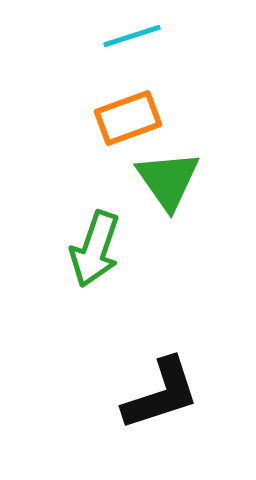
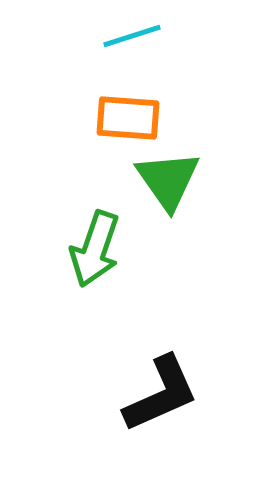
orange rectangle: rotated 24 degrees clockwise
black L-shape: rotated 6 degrees counterclockwise
